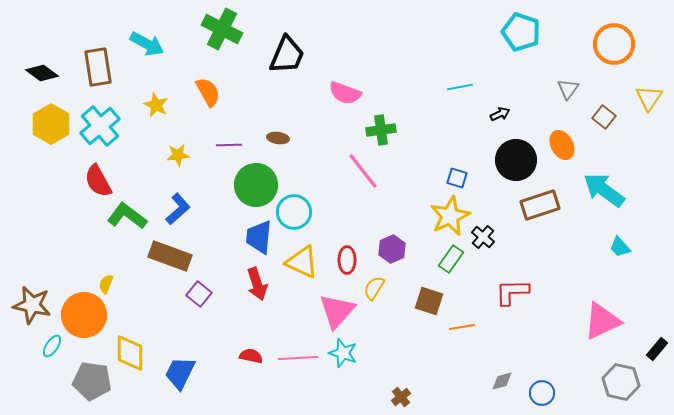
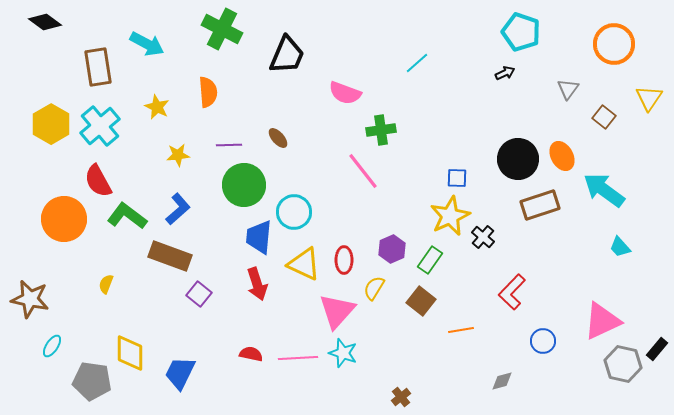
black diamond at (42, 73): moved 3 px right, 51 px up
cyan line at (460, 87): moved 43 px left, 24 px up; rotated 30 degrees counterclockwise
orange semicircle at (208, 92): rotated 24 degrees clockwise
yellow star at (156, 105): moved 1 px right, 2 px down
black arrow at (500, 114): moved 5 px right, 41 px up
brown ellipse at (278, 138): rotated 40 degrees clockwise
orange ellipse at (562, 145): moved 11 px down
black circle at (516, 160): moved 2 px right, 1 px up
blue square at (457, 178): rotated 15 degrees counterclockwise
green circle at (256, 185): moved 12 px left
green rectangle at (451, 259): moved 21 px left, 1 px down
red ellipse at (347, 260): moved 3 px left
yellow triangle at (302, 262): moved 2 px right, 2 px down
red L-shape at (512, 292): rotated 45 degrees counterclockwise
brown square at (429, 301): moved 8 px left; rotated 20 degrees clockwise
brown star at (32, 305): moved 2 px left, 6 px up
orange circle at (84, 315): moved 20 px left, 96 px up
orange line at (462, 327): moved 1 px left, 3 px down
red semicircle at (251, 356): moved 2 px up
gray hexagon at (621, 382): moved 2 px right, 18 px up
blue circle at (542, 393): moved 1 px right, 52 px up
